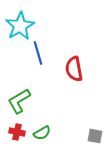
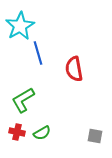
green L-shape: moved 4 px right, 1 px up
